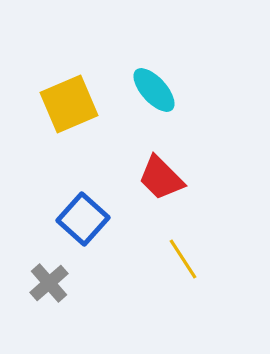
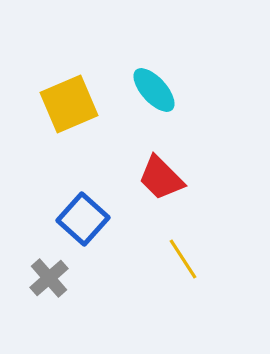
gray cross: moved 5 px up
